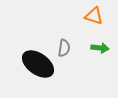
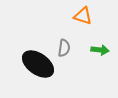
orange triangle: moved 11 px left
green arrow: moved 2 px down
